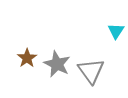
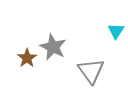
gray star: moved 4 px left, 17 px up
